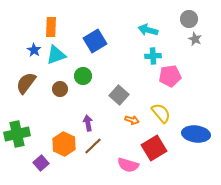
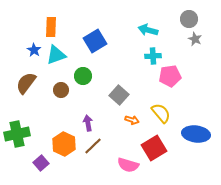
brown circle: moved 1 px right, 1 px down
